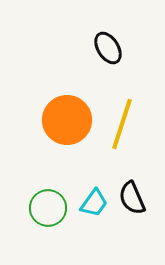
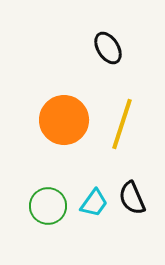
orange circle: moved 3 px left
green circle: moved 2 px up
